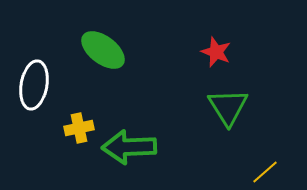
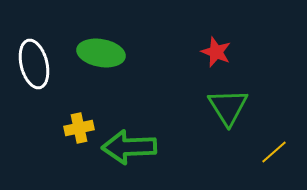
green ellipse: moved 2 px left, 3 px down; rotated 27 degrees counterclockwise
white ellipse: moved 21 px up; rotated 24 degrees counterclockwise
yellow line: moved 9 px right, 20 px up
